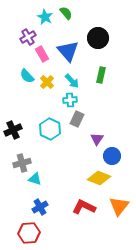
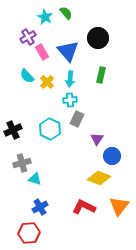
pink rectangle: moved 2 px up
cyan arrow: moved 2 px left, 2 px up; rotated 49 degrees clockwise
